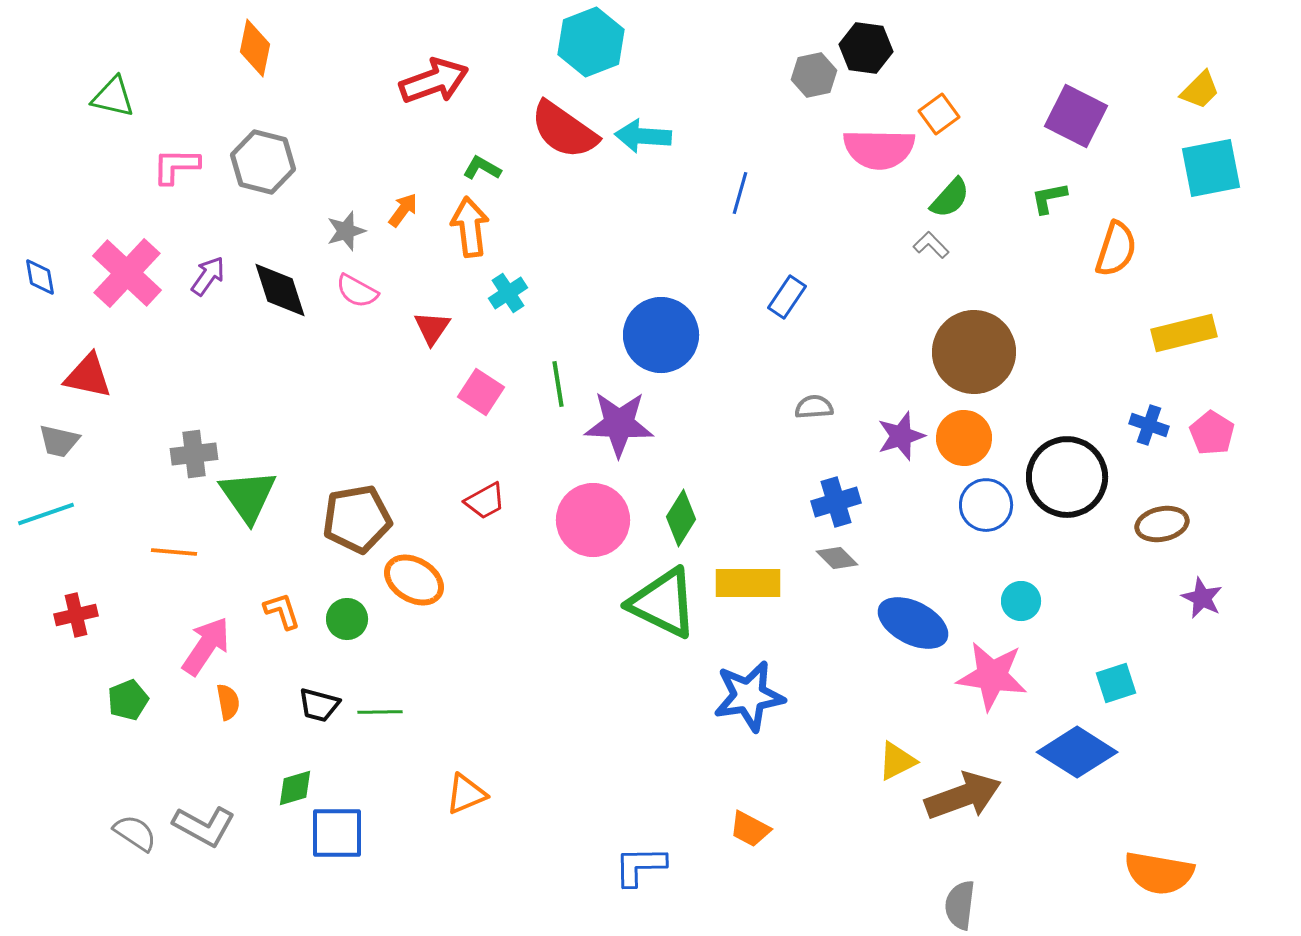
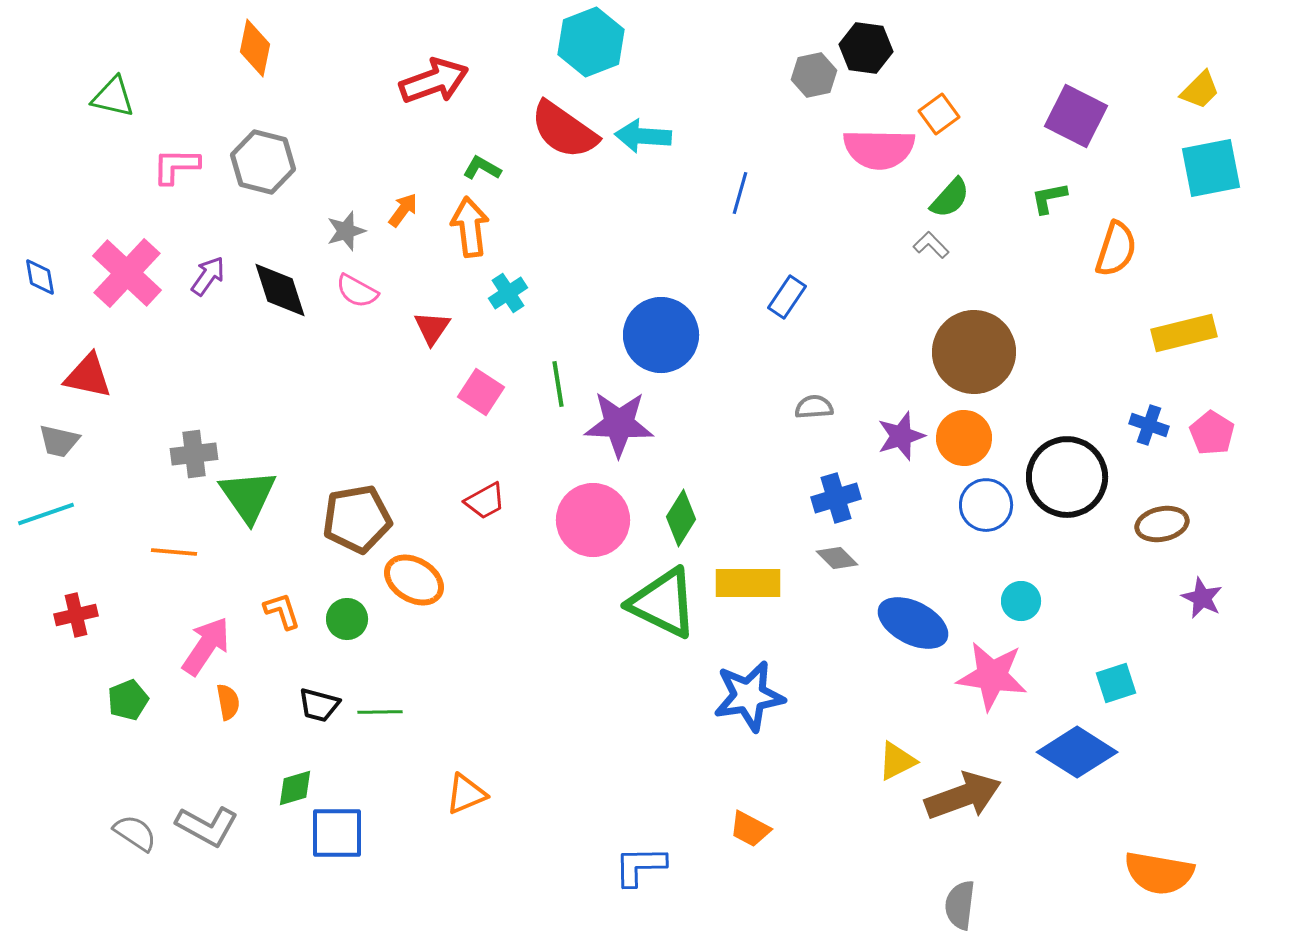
blue cross at (836, 502): moved 4 px up
gray L-shape at (204, 826): moved 3 px right
